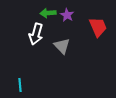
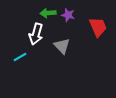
purple star: moved 1 px right; rotated 16 degrees counterclockwise
cyan line: moved 28 px up; rotated 64 degrees clockwise
